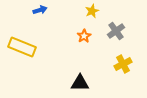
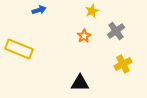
blue arrow: moved 1 px left
yellow rectangle: moved 3 px left, 2 px down
